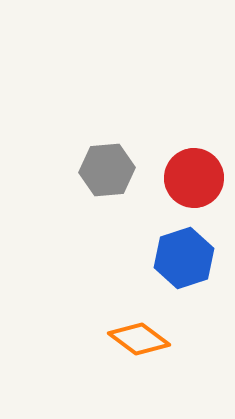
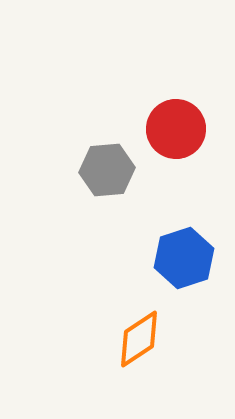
red circle: moved 18 px left, 49 px up
orange diamond: rotated 70 degrees counterclockwise
